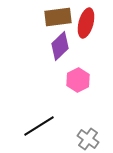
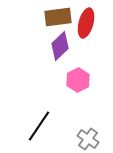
black line: rotated 24 degrees counterclockwise
